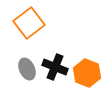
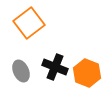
gray ellipse: moved 6 px left, 2 px down
